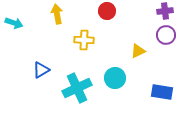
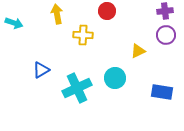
yellow cross: moved 1 px left, 5 px up
